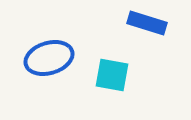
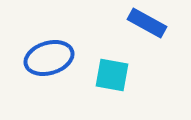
blue rectangle: rotated 12 degrees clockwise
